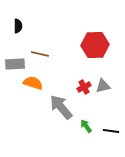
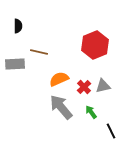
red hexagon: rotated 20 degrees counterclockwise
brown line: moved 1 px left, 2 px up
orange semicircle: moved 26 px right, 4 px up; rotated 42 degrees counterclockwise
red cross: rotated 16 degrees counterclockwise
green arrow: moved 5 px right, 14 px up
black line: rotated 56 degrees clockwise
